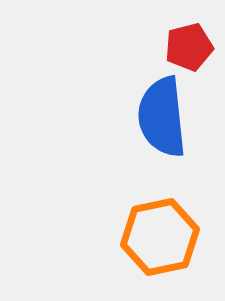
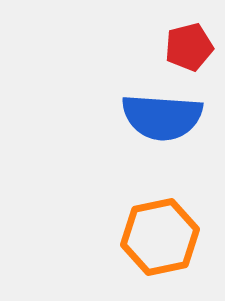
blue semicircle: rotated 80 degrees counterclockwise
